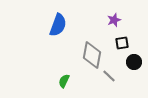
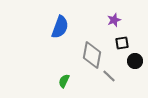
blue semicircle: moved 2 px right, 2 px down
black circle: moved 1 px right, 1 px up
